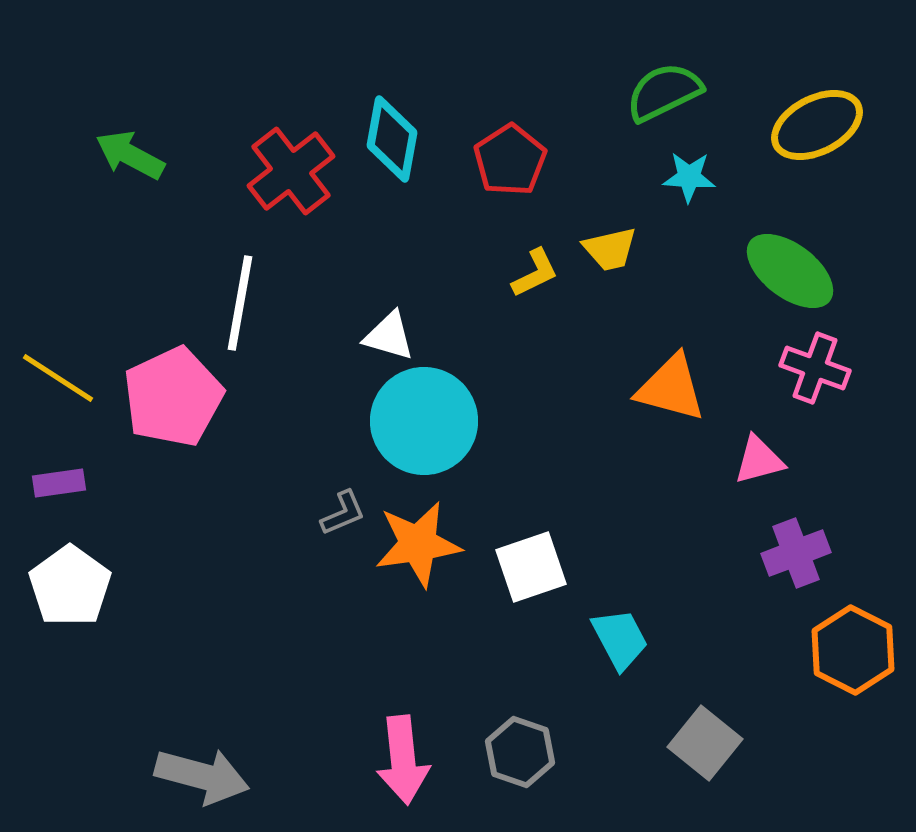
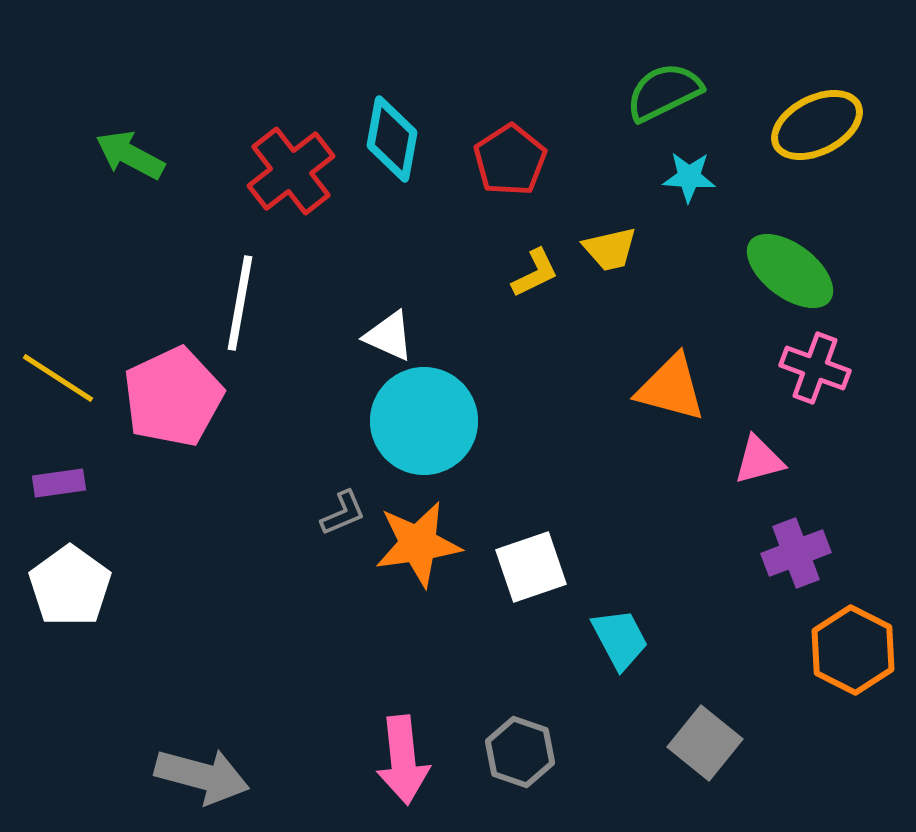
white triangle: rotated 8 degrees clockwise
